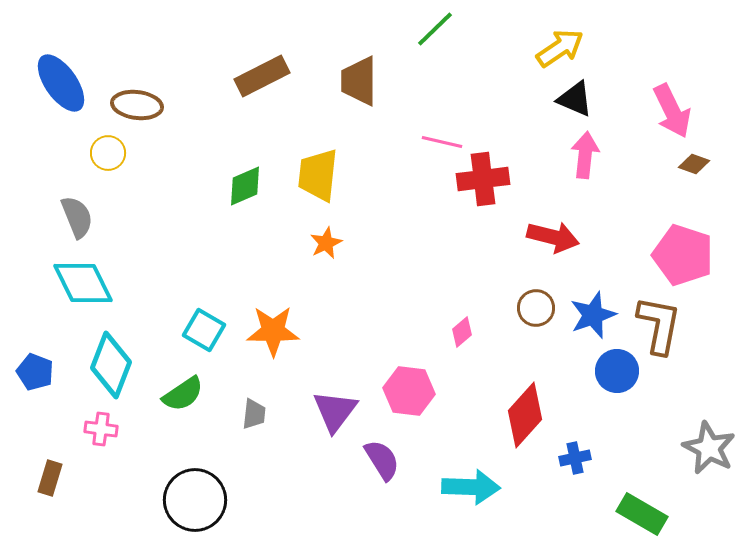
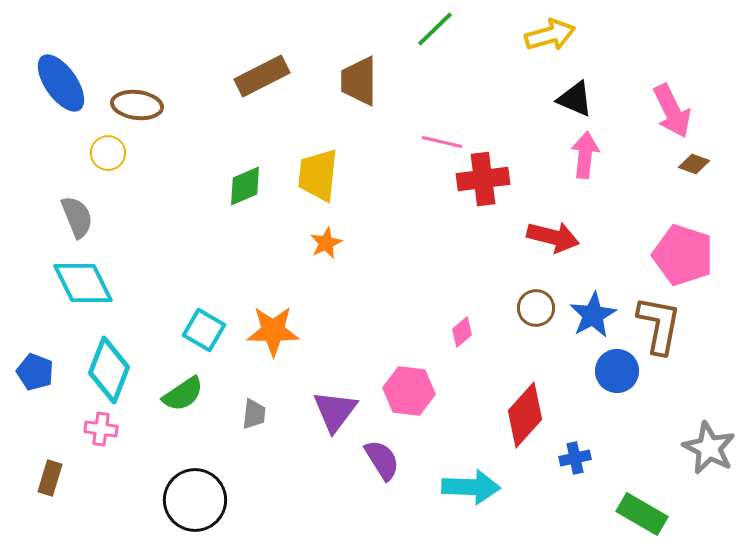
yellow arrow at (560, 48): moved 10 px left, 13 px up; rotated 18 degrees clockwise
blue star at (593, 315): rotated 9 degrees counterclockwise
cyan diamond at (111, 365): moved 2 px left, 5 px down
